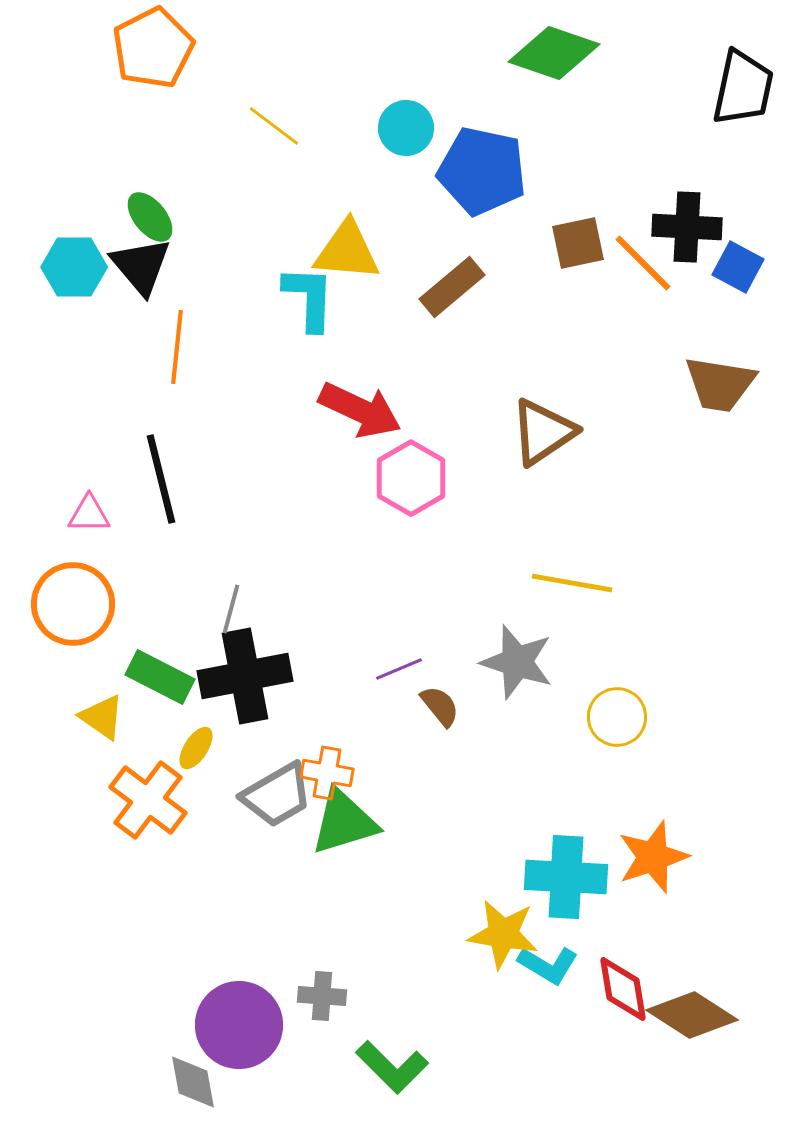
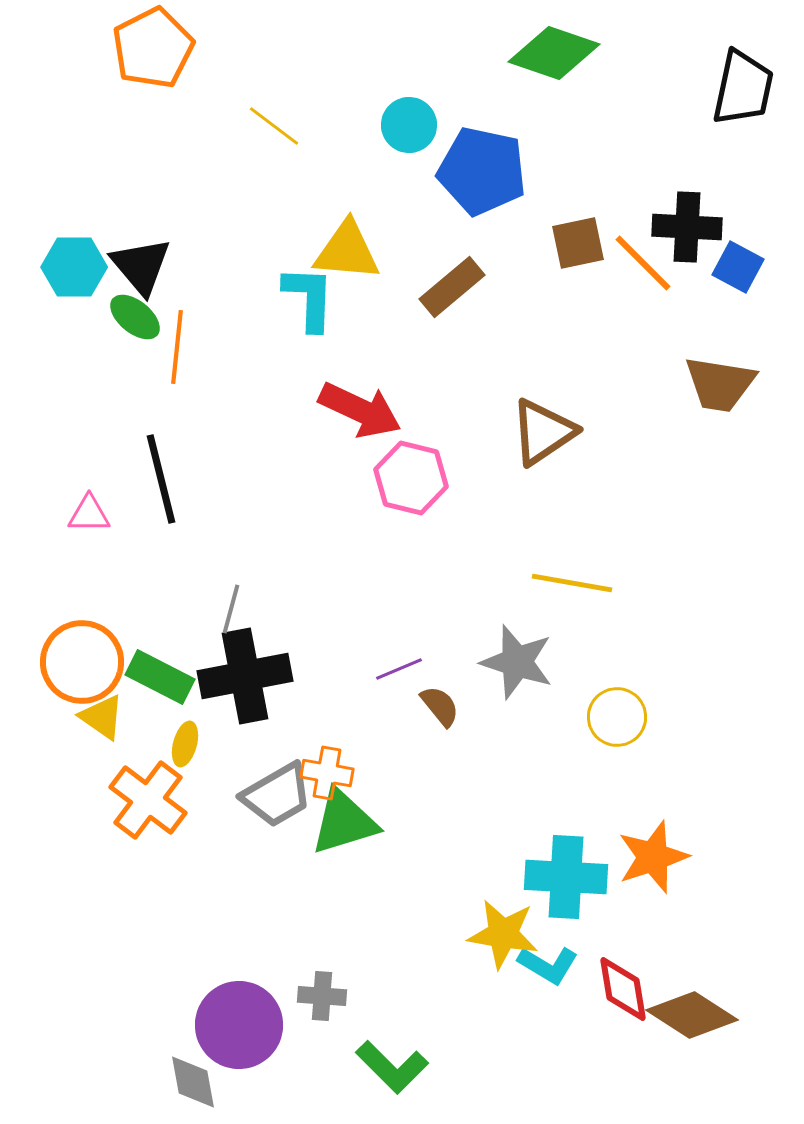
cyan circle at (406, 128): moved 3 px right, 3 px up
green ellipse at (150, 217): moved 15 px left, 100 px down; rotated 12 degrees counterclockwise
pink hexagon at (411, 478): rotated 16 degrees counterclockwise
orange circle at (73, 604): moved 9 px right, 58 px down
yellow ellipse at (196, 748): moved 11 px left, 4 px up; rotated 18 degrees counterclockwise
